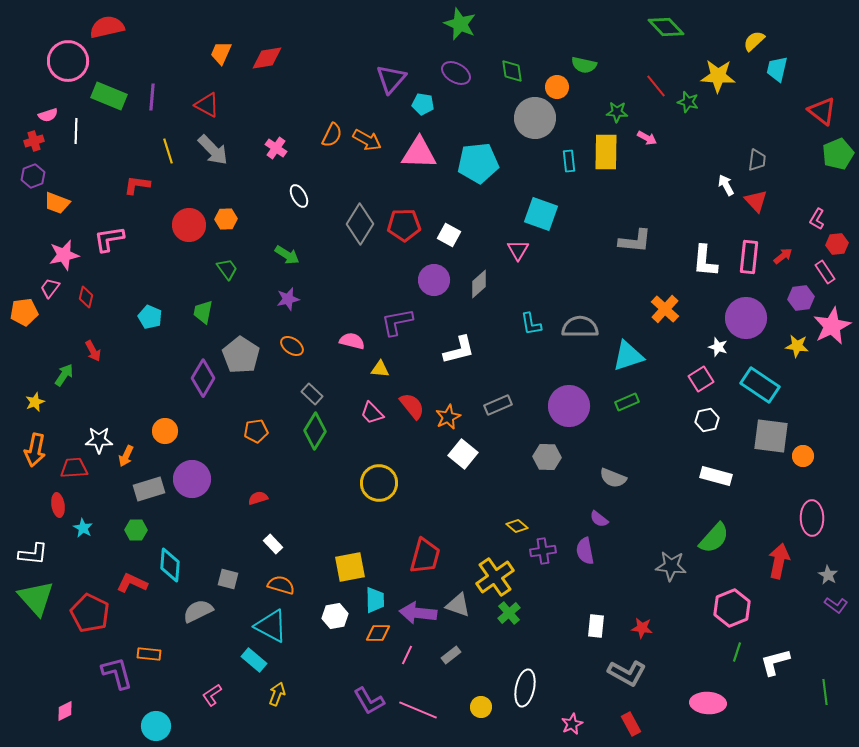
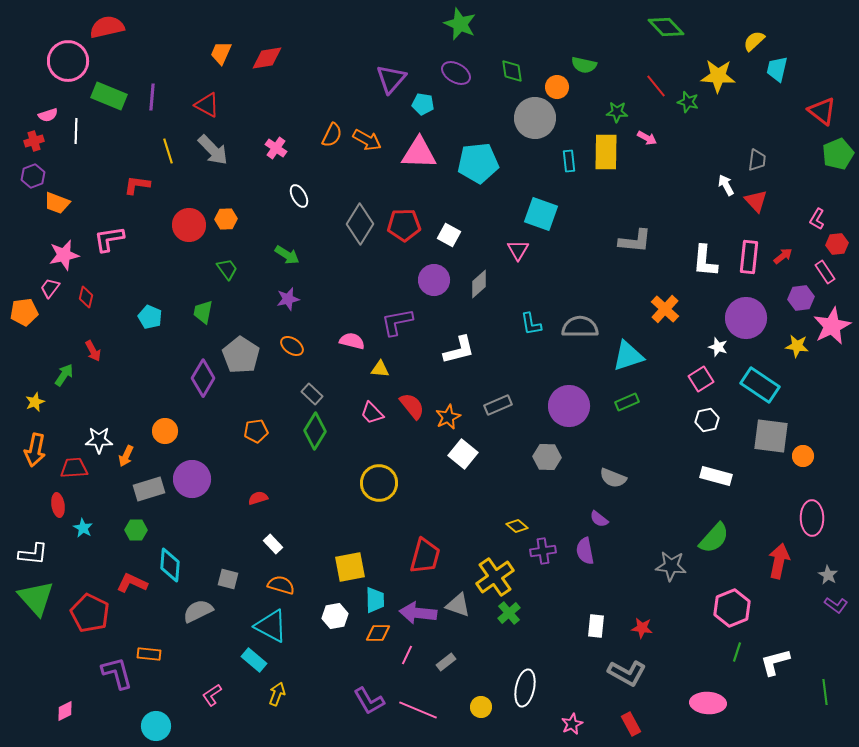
gray rectangle at (451, 655): moved 5 px left, 7 px down
